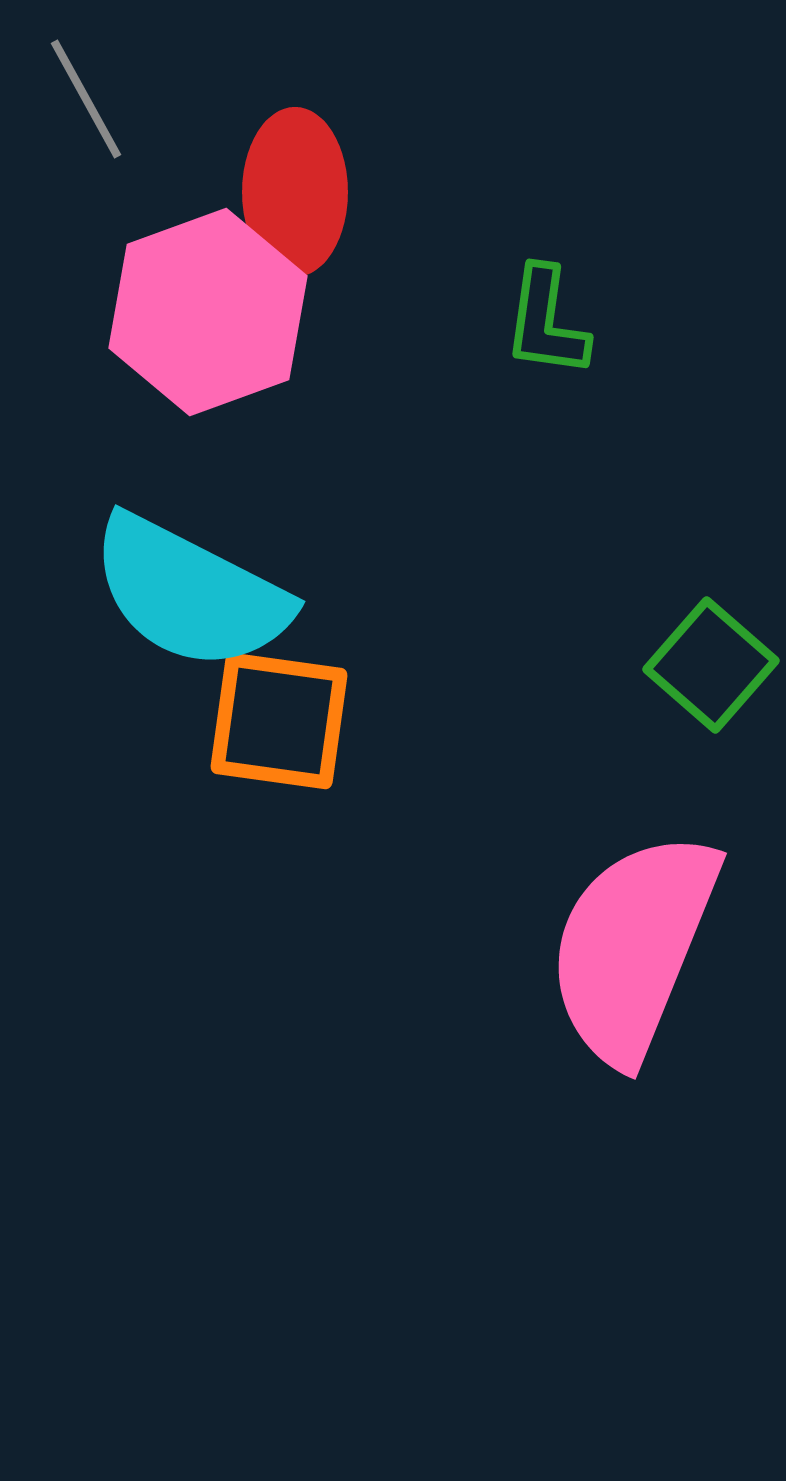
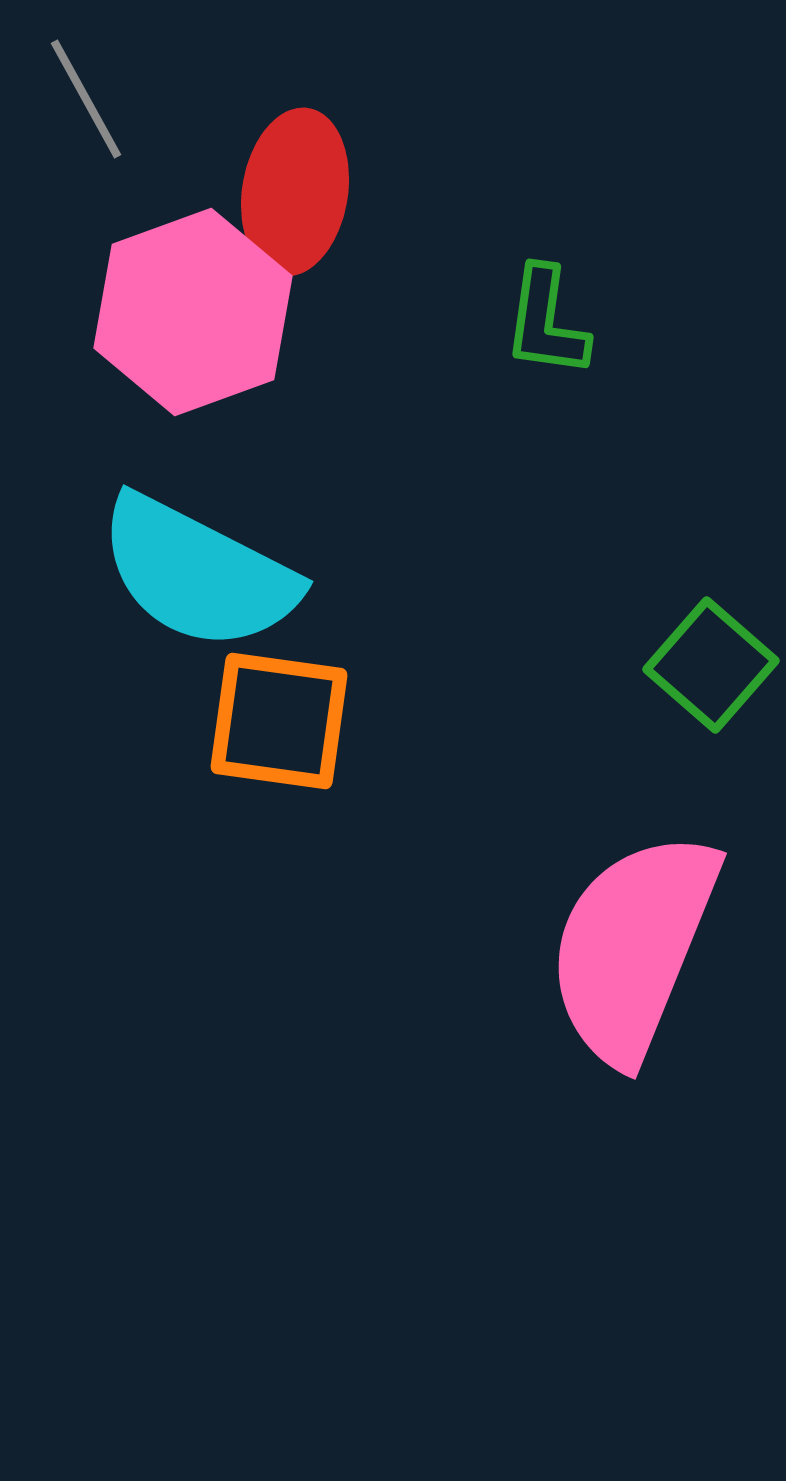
red ellipse: rotated 9 degrees clockwise
pink hexagon: moved 15 px left
cyan semicircle: moved 8 px right, 20 px up
